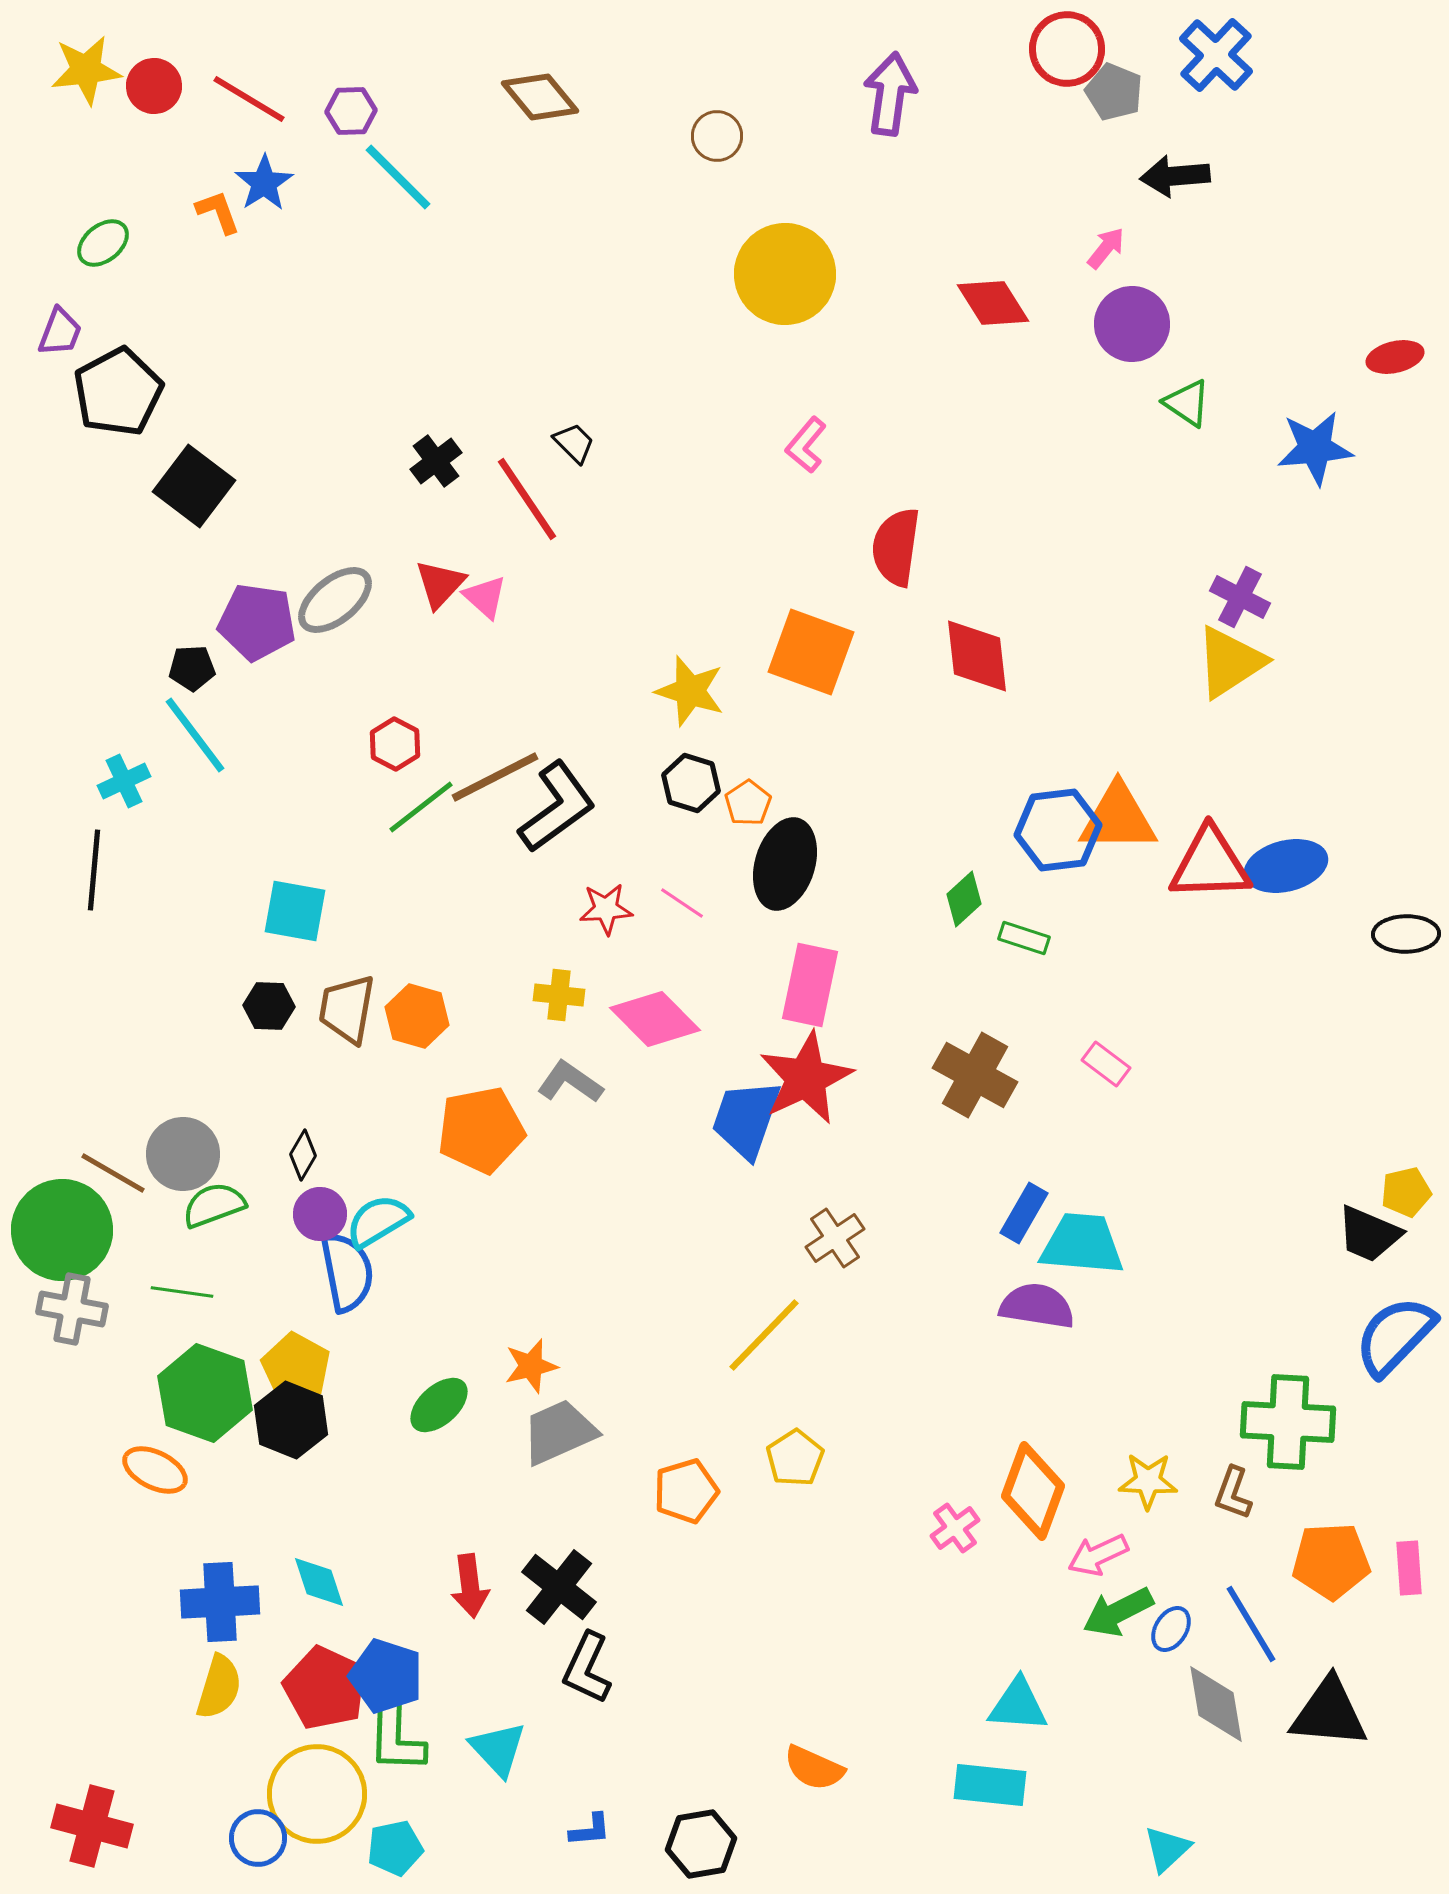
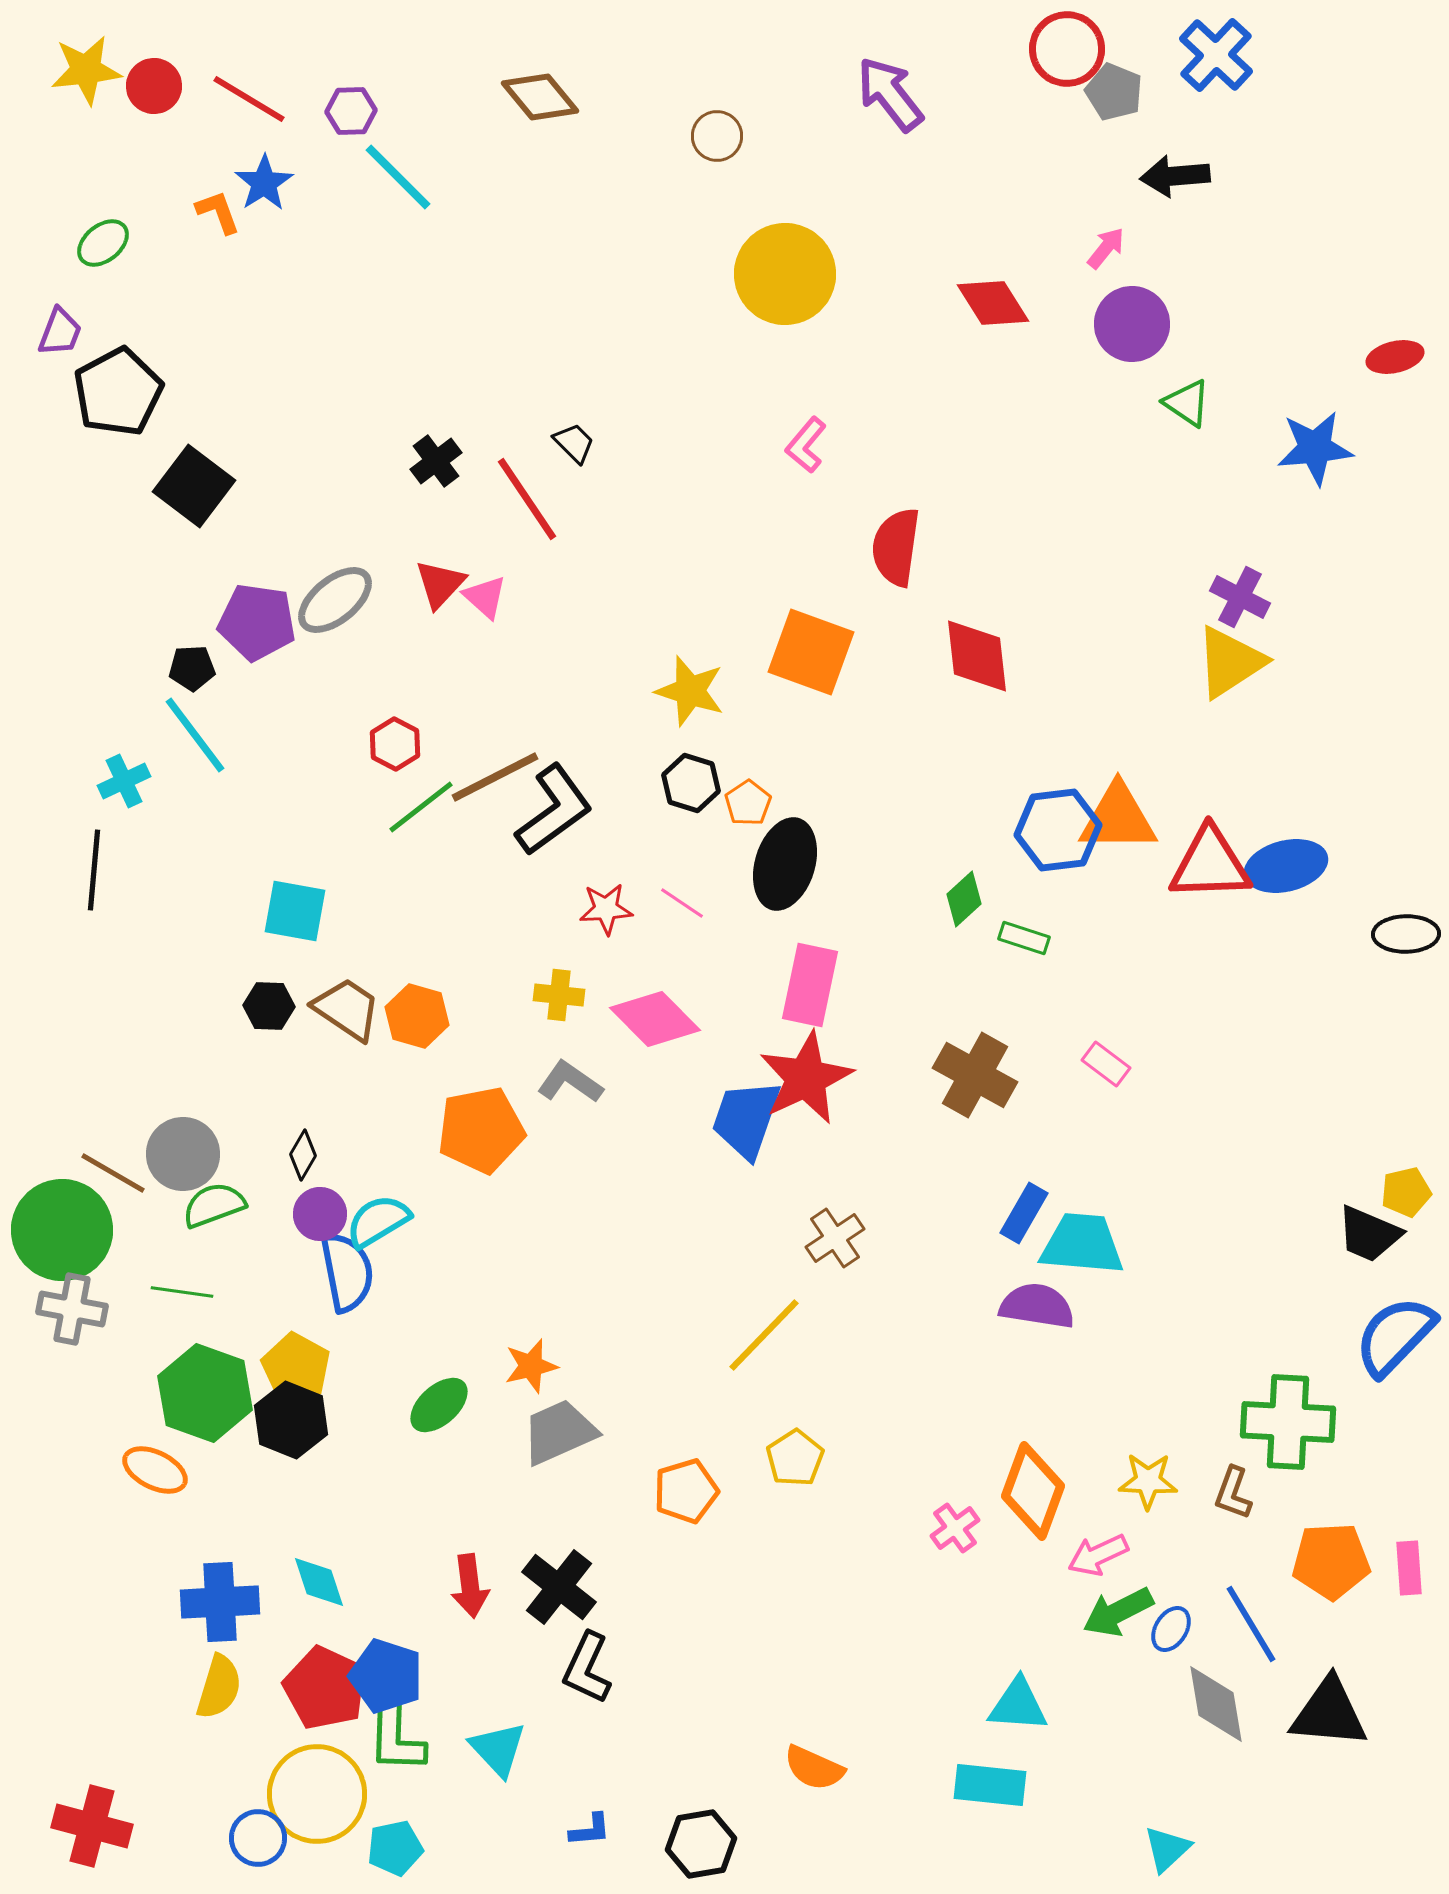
purple arrow at (890, 94): rotated 46 degrees counterclockwise
black L-shape at (557, 807): moved 3 px left, 3 px down
brown trapezoid at (347, 1009): rotated 114 degrees clockwise
